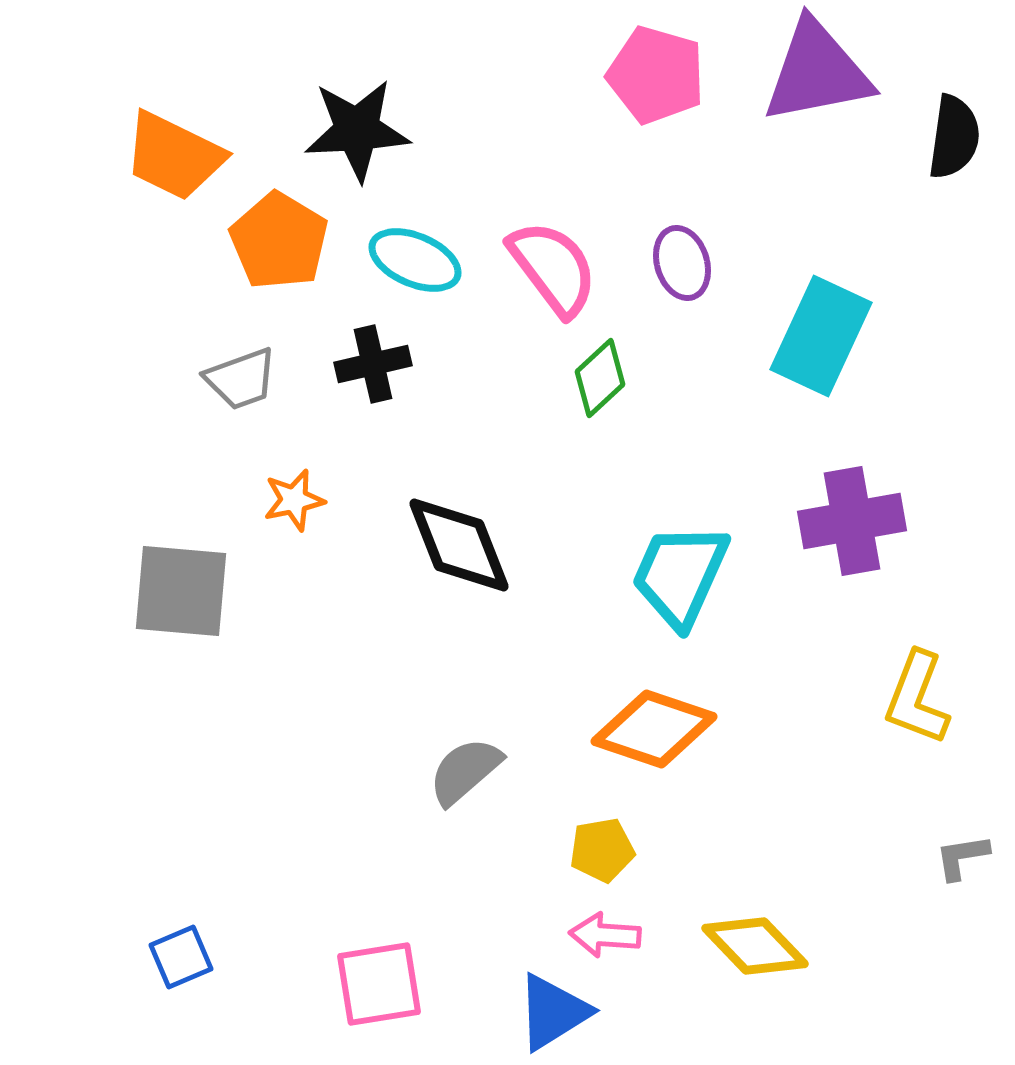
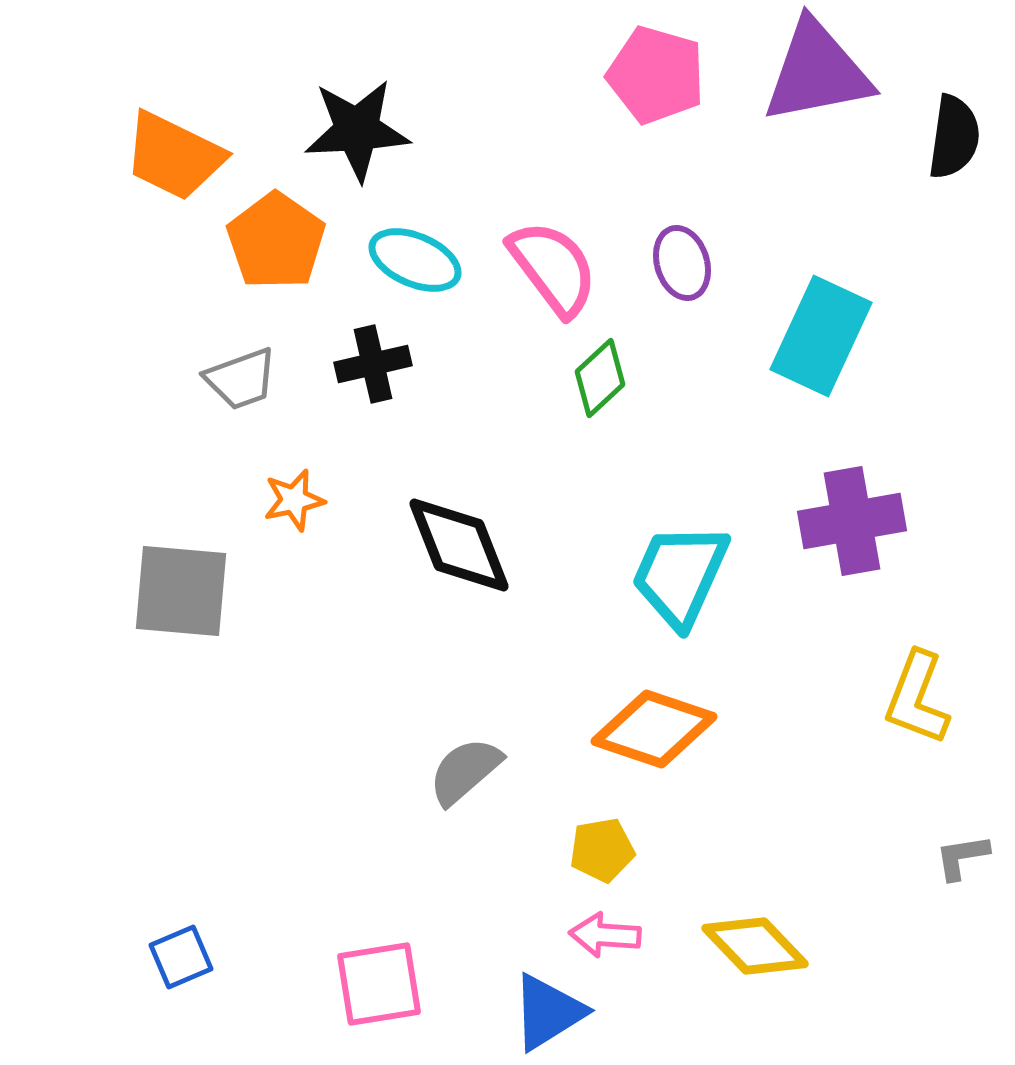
orange pentagon: moved 3 px left; rotated 4 degrees clockwise
blue triangle: moved 5 px left
